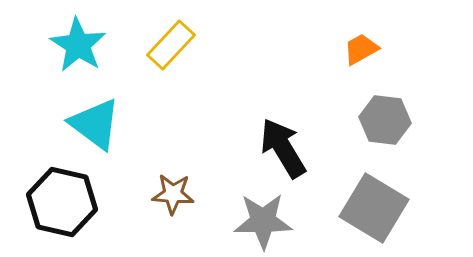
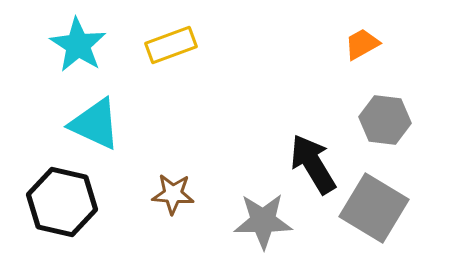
yellow rectangle: rotated 27 degrees clockwise
orange trapezoid: moved 1 px right, 5 px up
cyan triangle: rotated 12 degrees counterclockwise
black arrow: moved 30 px right, 16 px down
